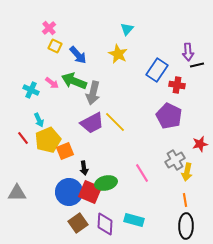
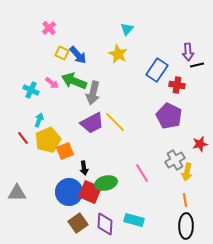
yellow square: moved 7 px right, 7 px down
cyan arrow: rotated 136 degrees counterclockwise
